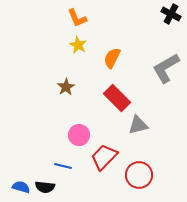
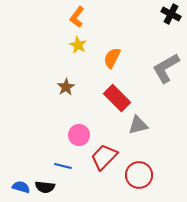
orange L-shape: moved 1 px up; rotated 60 degrees clockwise
